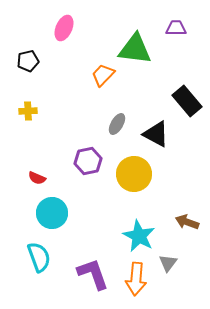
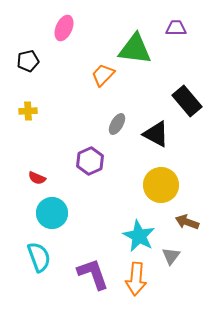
purple hexagon: moved 2 px right; rotated 12 degrees counterclockwise
yellow circle: moved 27 px right, 11 px down
gray triangle: moved 3 px right, 7 px up
